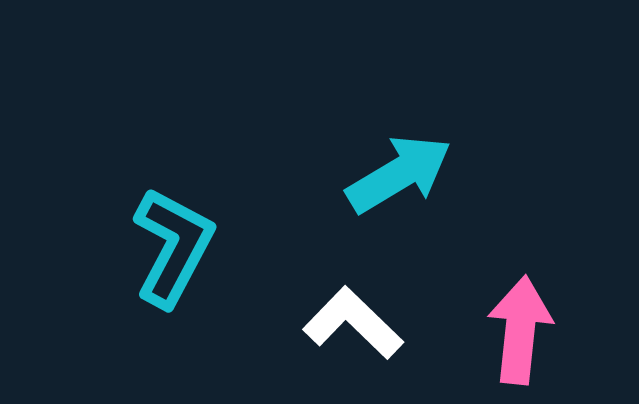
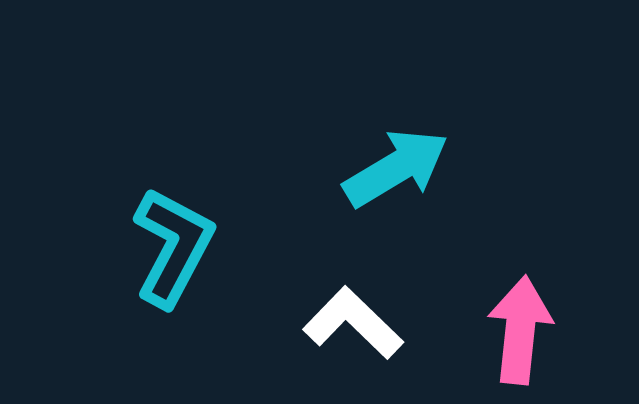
cyan arrow: moved 3 px left, 6 px up
